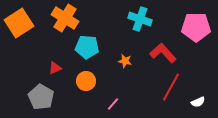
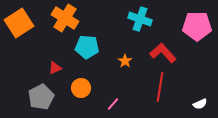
pink pentagon: moved 1 px right, 1 px up
orange star: rotated 24 degrees clockwise
orange circle: moved 5 px left, 7 px down
red line: moved 11 px left; rotated 20 degrees counterclockwise
gray pentagon: rotated 15 degrees clockwise
white semicircle: moved 2 px right, 2 px down
